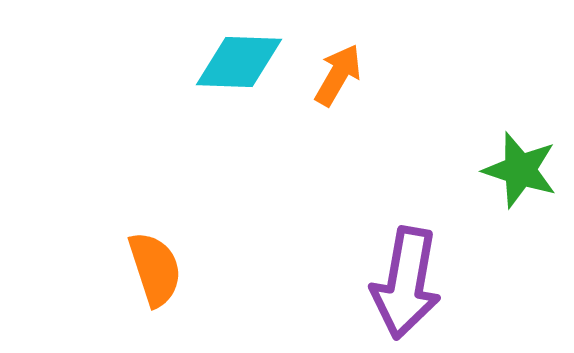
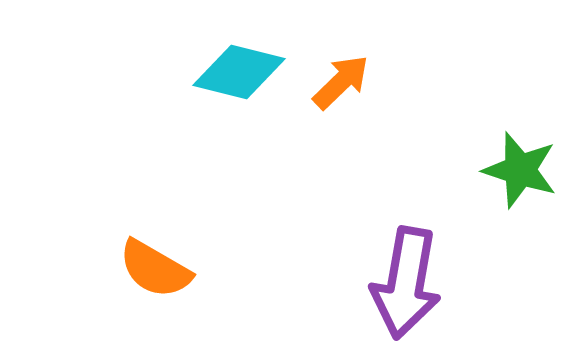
cyan diamond: moved 10 px down; rotated 12 degrees clockwise
orange arrow: moved 3 px right, 7 px down; rotated 16 degrees clockwise
orange semicircle: rotated 138 degrees clockwise
